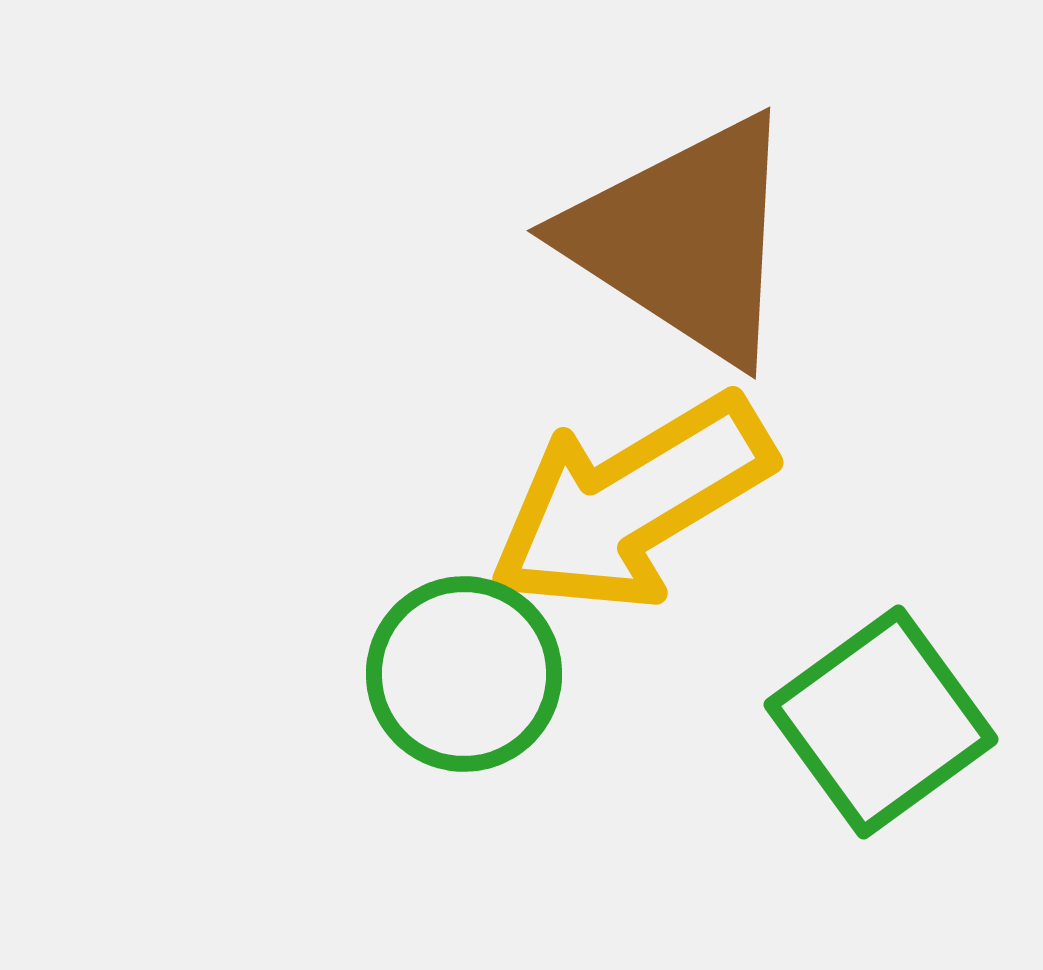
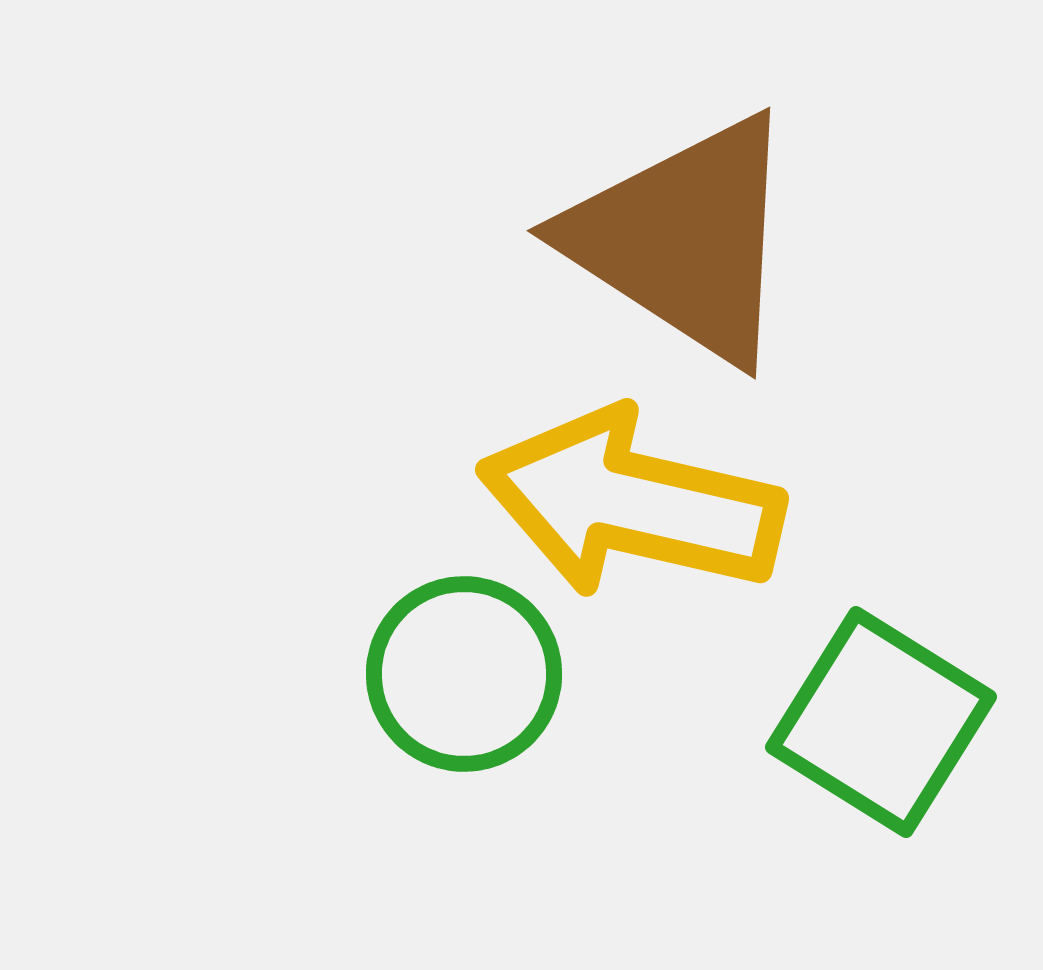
yellow arrow: rotated 44 degrees clockwise
green square: rotated 22 degrees counterclockwise
